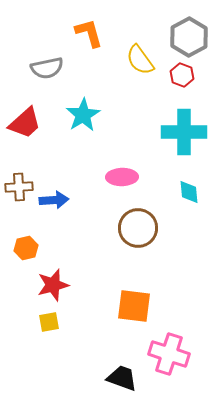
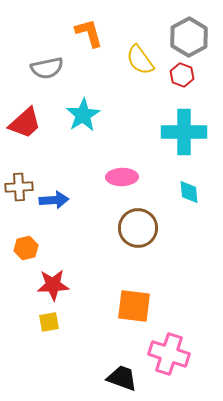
red star: rotated 12 degrees clockwise
